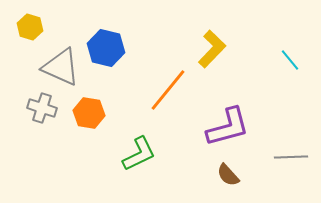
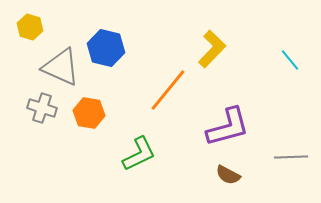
brown semicircle: rotated 20 degrees counterclockwise
